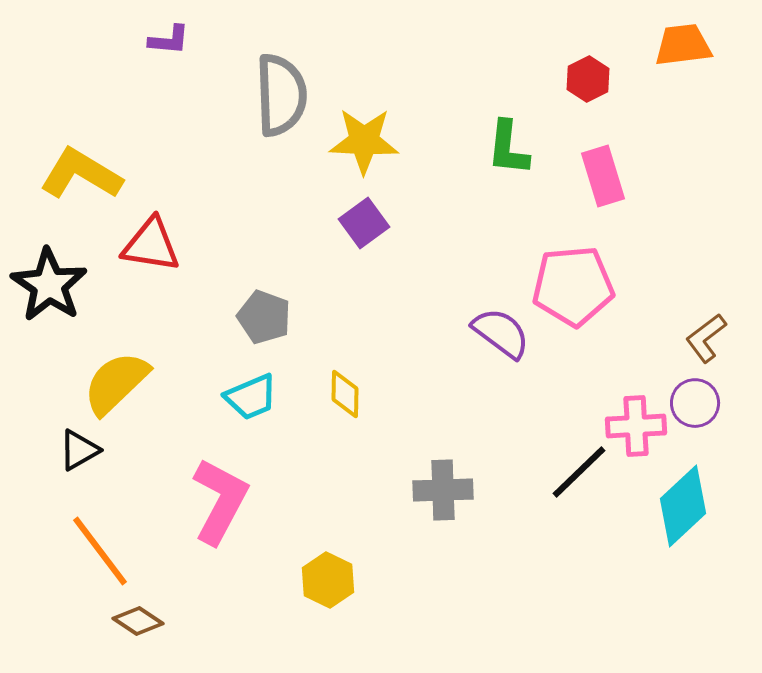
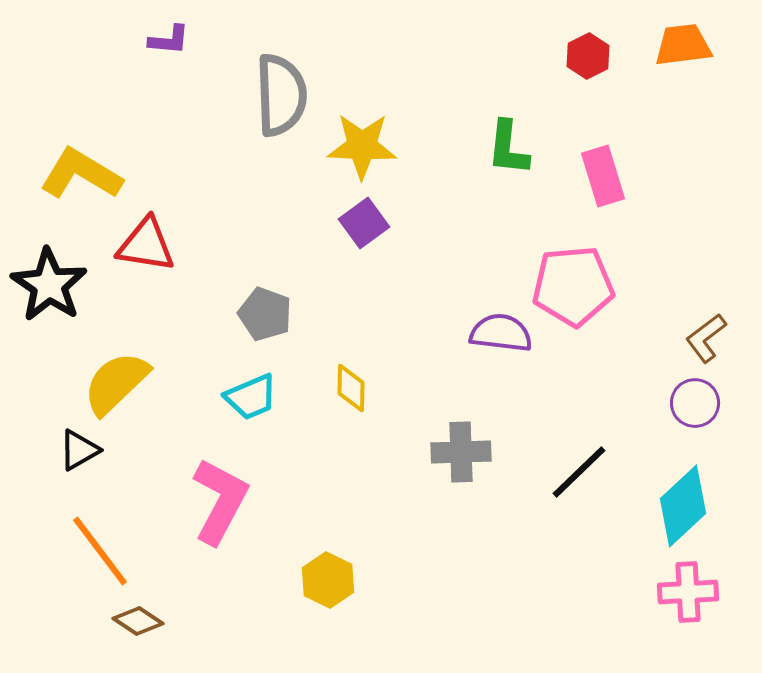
red hexagon: moved 23 px up
yellow star: moved 2 px left, 5 px down
red triangle: moved 5 px left
gray pentagon: moved 1 px right, 3 px up
purple semicircle: rotated 30 degrees counterclockwise
yellow diamond: moved 6 px right, 6 px up
pink cross: moved 52 px right, 166 px down
gray cross: moved 18 px right, 38 px up
